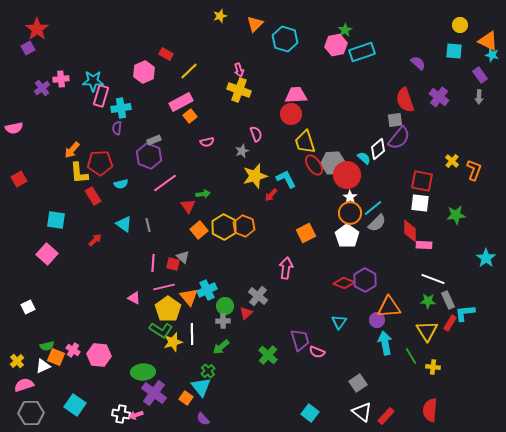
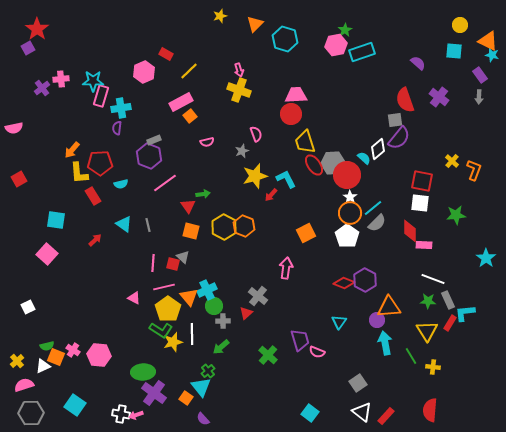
orange square at (199, 230): moved 8 px left, 1 px down; rotated 36 degrees counterclockwise
green circle at (225, 306): moved 11 px left
